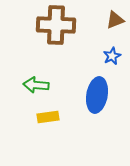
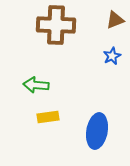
blue ellipse: moved 36 px down
